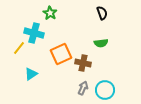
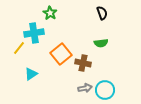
cyan cross: rotated 24 degrees counterclockwise
orange square: rotated 15 degrees counterclockwise
gray arrow: moved 2 px right; rotated 56 degrees clockwise
